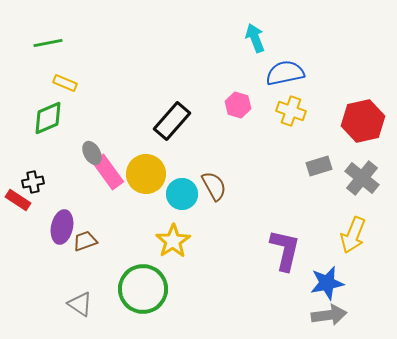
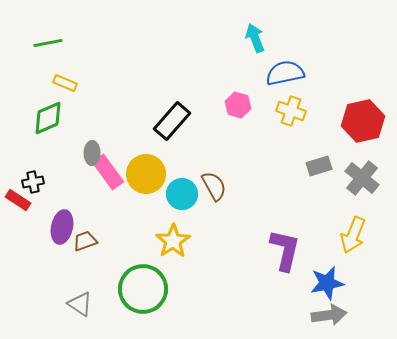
gray ellipse: rotated 30 degrees clockwise
